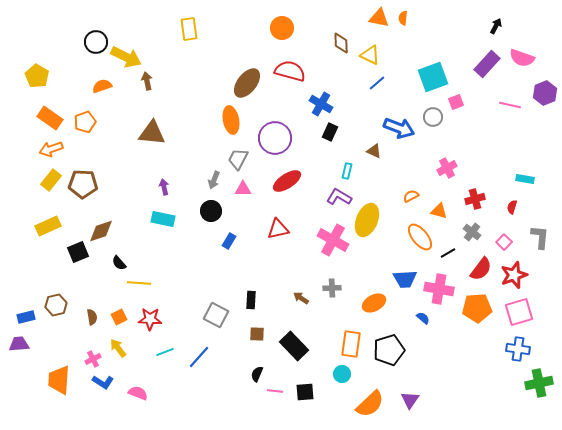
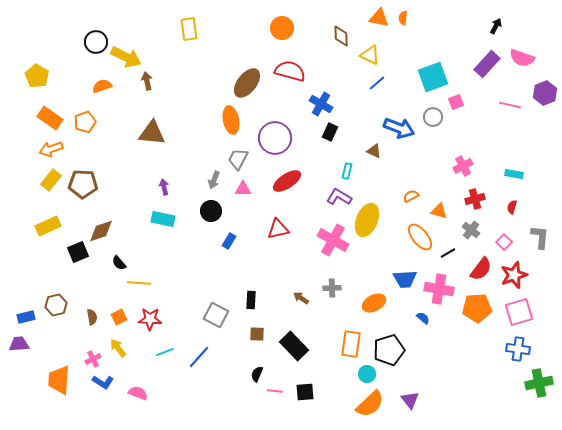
brown diamond at (341, 43): moved 7 px up
pink cross at (447, 168): moved 16 px right, 2 px up
cyan rectangle at (525, 179): moved 11 px left, 5 px up
gray cross at (472, 232): moved 1 px left, 2 px up
cyan circle at (342, 374): moved 25 px right
purple triangle at (410, 400): rotated 12 degrees counterclockwise
